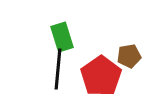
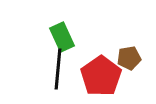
green rectangle: rotated 8 degrees counterclockwise
brown pentagon: moved 2 px down
